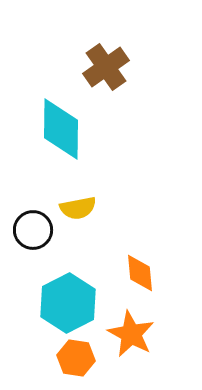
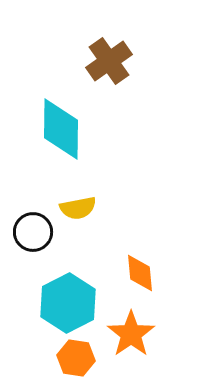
brown cross: moved 3 px right, 6 px up
black circle: moved 2 px down
orange star: rotated 9 degrees clockwise
